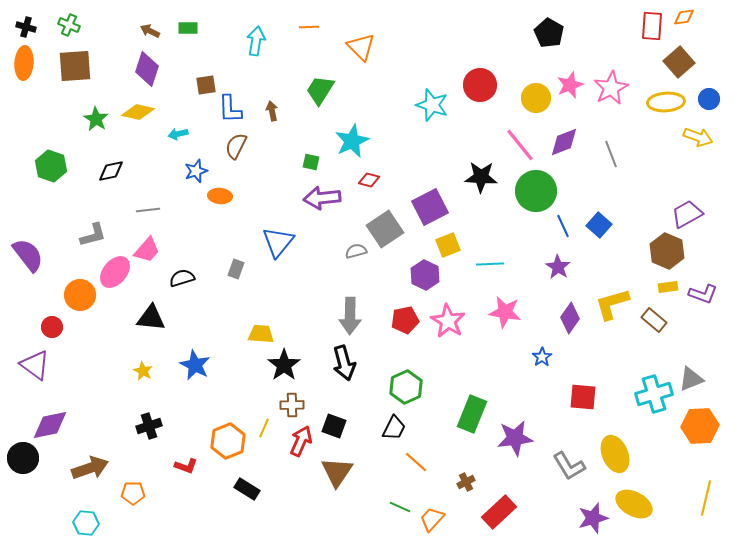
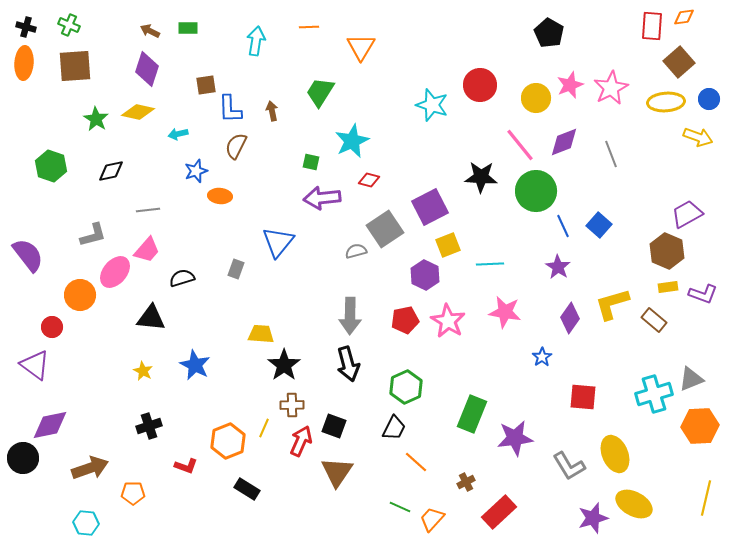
orange triangle at (361, 47): rotated 16 degrees clockwise
green trapezoid at (320, 90): moved 2 px down
black arrow at (344, 363): moved 4 px right, 1 px down
